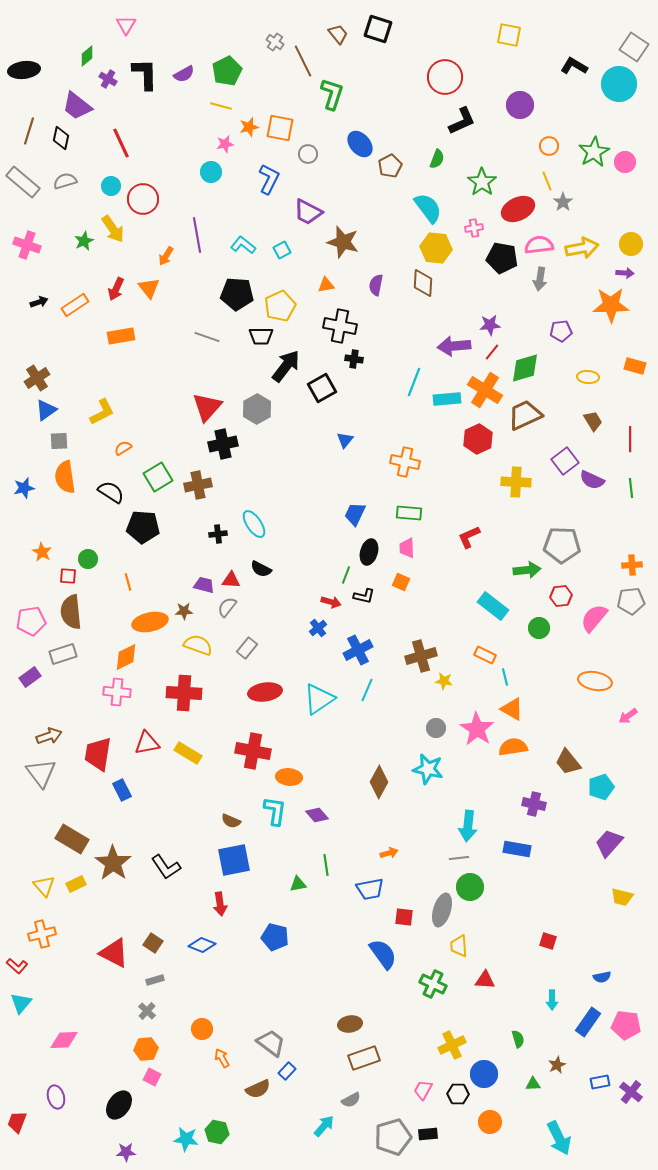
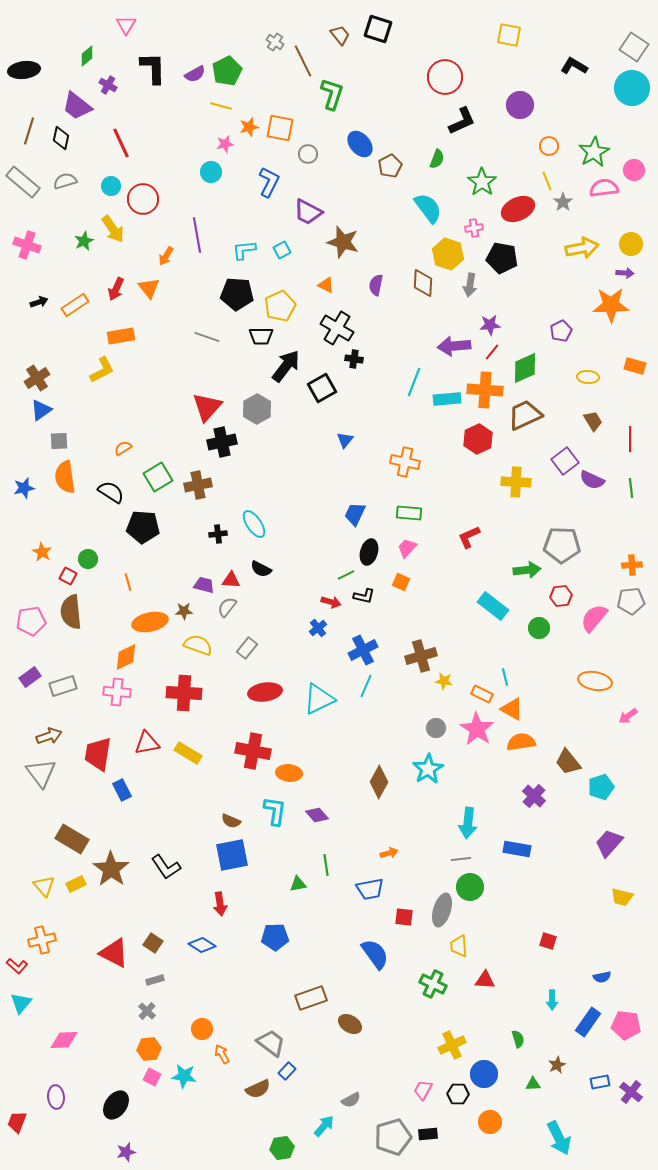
brown trapezoid at (338, 34): moved 2 px right, 1 px down
black L-shape at (145, 74): moved 8 px right, 6 px up
purple semicircle at (184, 74): moved 11 px right
purple cross at (108, 79): moved 6 px down
cyan circle at (619, 84): moved 13 px right, 4 px down
pink circle at (625, 162): moved 9 px right, 8 px down
blue L-shape at (269, 179): moved 3 px down
cyan L-shape at (243, 245): moved 1 px right, 5 px down; rotated 45 degrees counterclockwise
pink semicircle at (539, 245): moved 65 px right, 57 px up
yellow hexagon at (436, 248): moved 12 px right, 6 px down; rotated 12 degrees clockwise
gray arrow at (540, 279): moved 70 px left, 6 px down
orange triangle at (326, 285): rotated 36 degrees clockwise
black cross at (340, 326): moved 3 px left, 2 px down; rotated 20 degrees clockwise
purple pentagon at (561, 331): rotated 20 degrees counterclockwise
green diamond at (525, 368): rotated 8 degrees counterclockwise
orange cross at (485, 390): rotated 28 degrees counterclockwise
blue triangle at (46, 410): moved 5 px left
yellow L-shape at (102, 412): moved 42 px up
black cross at (223, 444): moved 1 px left, 2 px up
pink trapezoid at (407, 548): rotated 45 degrees clockwise
green line at (346, 575): rotated 42 degrees clockwise
red square at (68, 576): rotated 24 degrees clockwise
blue cross at (358, 650): moved 5 px right
gray rectangle at (63, 654): moved 32 px down
orange rectangle at (485, 655): moved 3 px left, 39 px down
cyan line at (367, 690): moved 1 px left, 4 px up
cyan triangle at (319, 699): rotated 8 degrees clockwise
orange semicircle at (513, 747): moved 8 px right, 5 px up
cyan star at (428, 769): rotated 28 degrees clockwise
orange ellipse at (289, 777): moved 4 px up
purple cross at (534, 804): moved 8 px up; rotated 30 degrees clockwise
cyan arrow at (468, 826): moved 3 px up
gray line at (459, 858): moved 2 px right, 1 px down
blue square at (234, 860): moved 2 px left, 5 px up
brown star at (113, 863): moved 2 px left, 6 px down
orange cross at (42, 934): moved 6 px down
blue pentagon at (275, 937): rotated 16 degrees counterclockwise
blue diamond at (202, 945): rotated 12 degrees clockwise
blue semicircle at (383, 954): moved 8 px left
brown ellipse at (350, 1024): rotated 40 degrees clockwise
orange hexagon at (146, 1049): moved 3 px right
orange arrow at (222, 1058): moved 4 px up
brown rectangle at (364, 1058): moved 53 px left, 60 px up
purple ellipse at (56, 1097): rotated 10 degrees clockwise
black ellipse at (119, 1105): moved 3 px left
green hexagon at (217, 1132): moved 65 px right, 16 px down; rotated 20 degrees counterclockwise
cyan star at (186, 1139): moved 2 px left, 63 px up
purple star at (126, 1152): rotated 12 degrees counterclockwise
